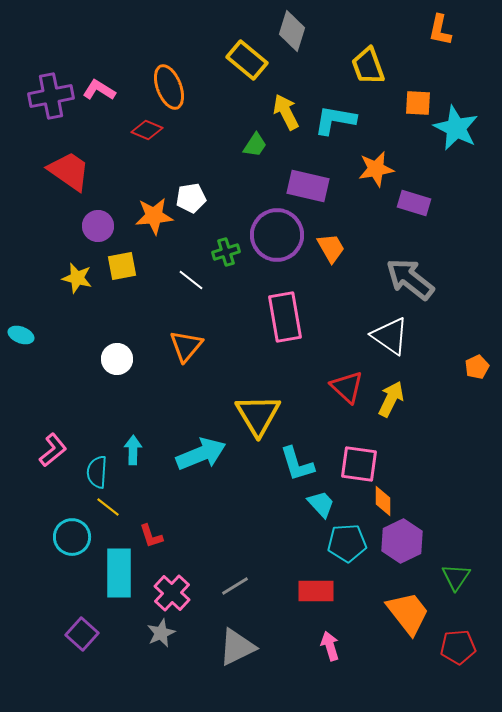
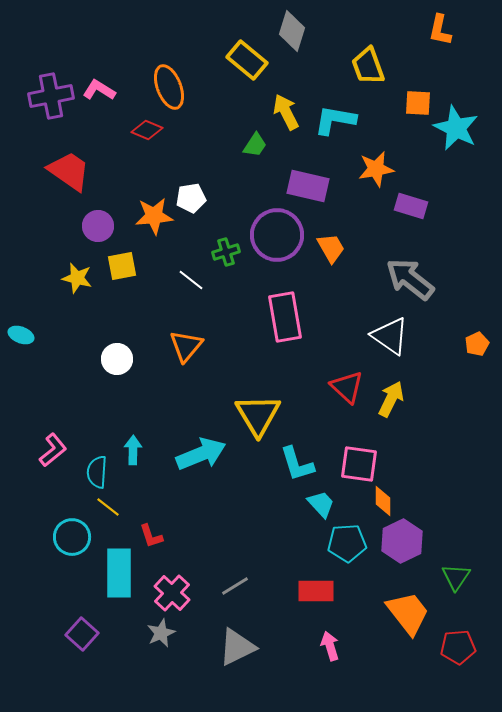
purple rectangle at (414, 203): moved 3 px left, 3 px down
orange pentagon at (477, 367): moved 23 px up
